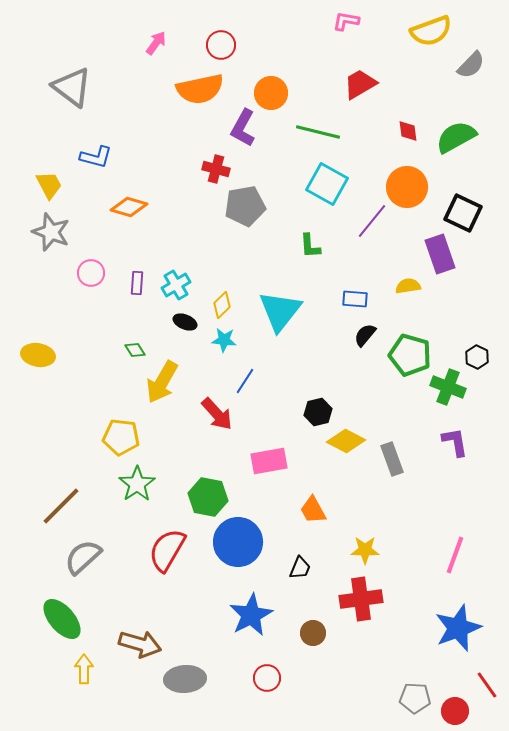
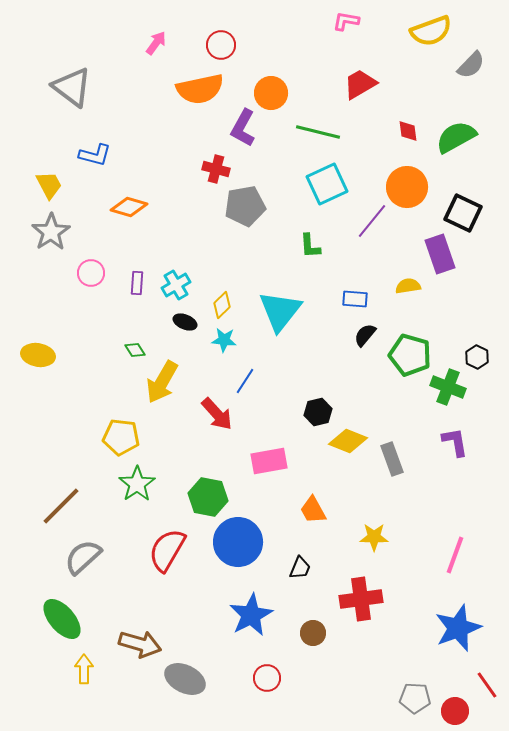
blue L-shape at (96, 157): moved 1 px left, 2 px up
cyan square at (327, 184): rotated 36 degrees clockwise
gray star at (51, 232): rotated 18 degrees clockwise
yellow diamond at (346, 441): moved 2 px right; rotated 6 degrees counterclockwise
yellow star at (365, 550): moved 9 px right, 13 px up
gray ellipse at (185, 679): rotated 30 degrees clockwise
